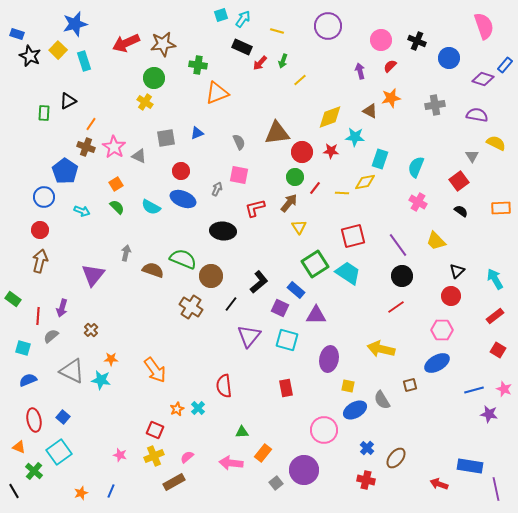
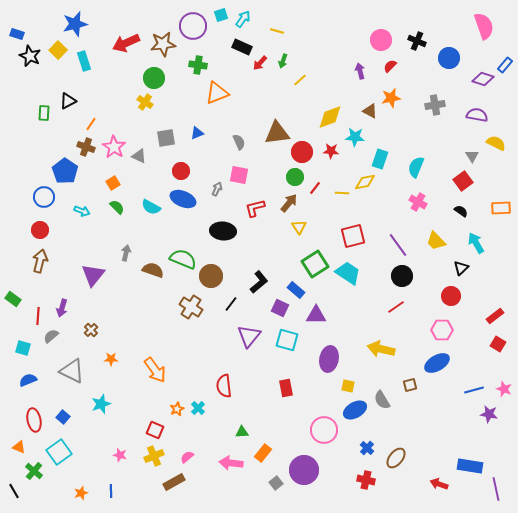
purple circle at (328, 26): moved 135 px left
red square at (459, 181): moved 4 px right
orange square at (116, 184): moved 3 px left, 1 px up
black triangle at (457, 271): moved 4 px right, 3 px up
cyan arrow at (495, 279): moved 19 px left, 36 px up
red square at (498, 350): moved 6 px up
cyan star at (101, 380): moved 24 px down; rotated 30 degrees counterclockwise
blue line at (111, 491): rotated 24 degrees counterclockwise
